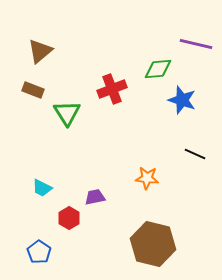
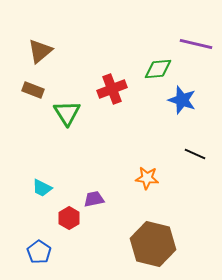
purple trapezoid: moved 1 px left, 2 px down
